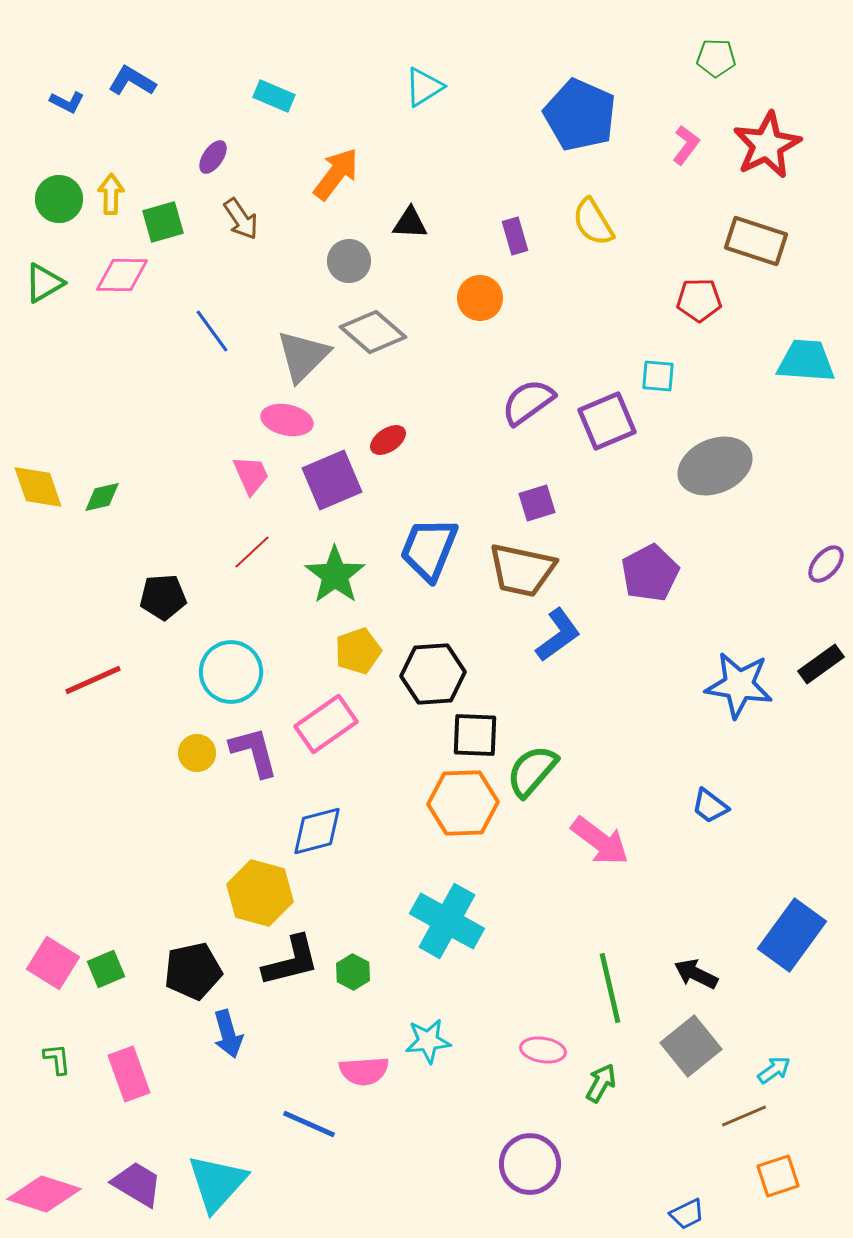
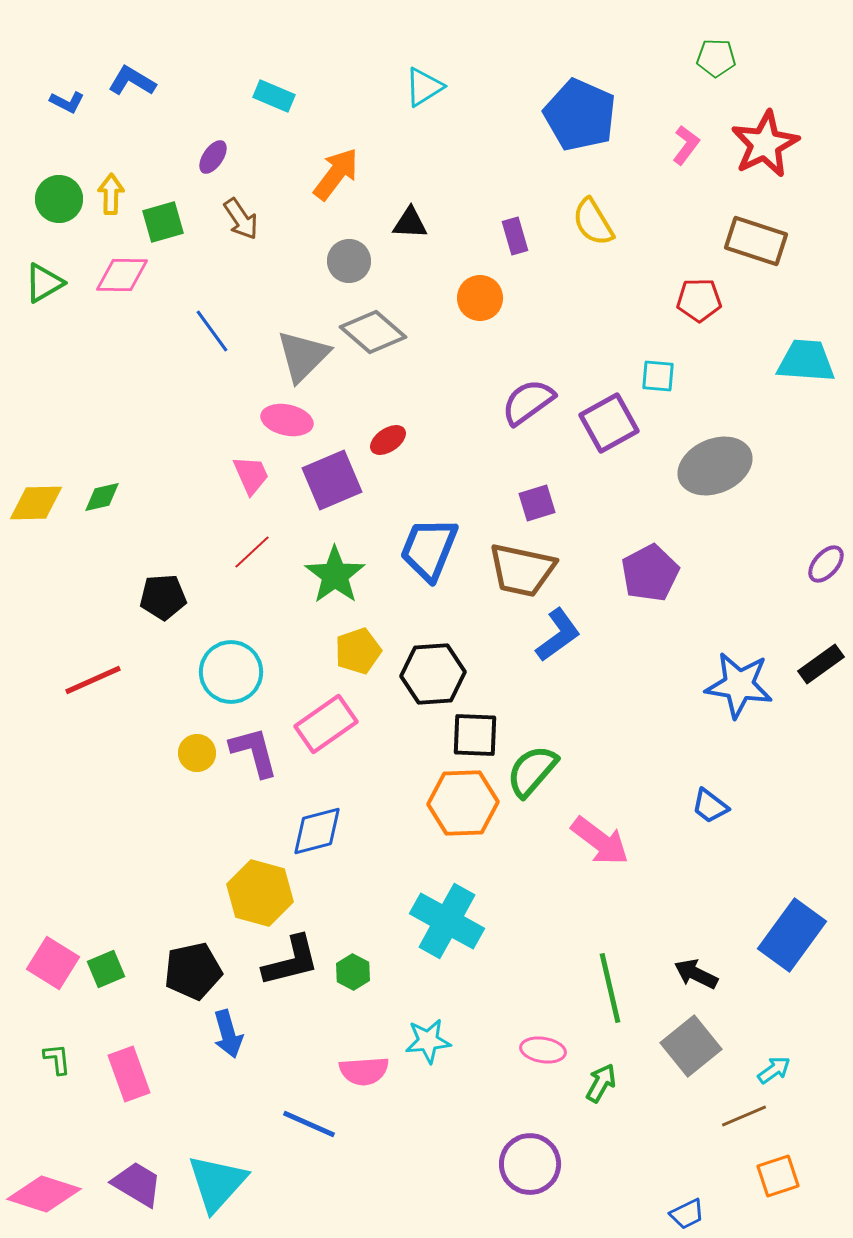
red star at (767, 145): moved 2 px left, 1 px up
purple square at (607, 421): moved 2 px right, 2 px down; rotated 6 degrees counterclockwise
yellow diamond at (38, 487): moved 2 px left, 16 px down; rotated 72 degrees counterclockwise
